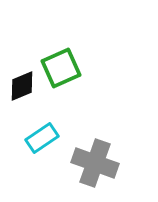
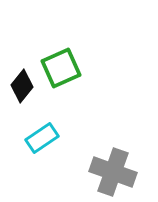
black diamond: rotated 28 degrees counterclockwise
gray cross: moved 18 px right, 9 px down
